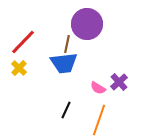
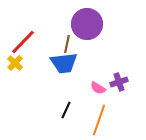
yellow cross: moved 4 px left, 5 px up
purple cross: rotated 24 degrees clockwise
